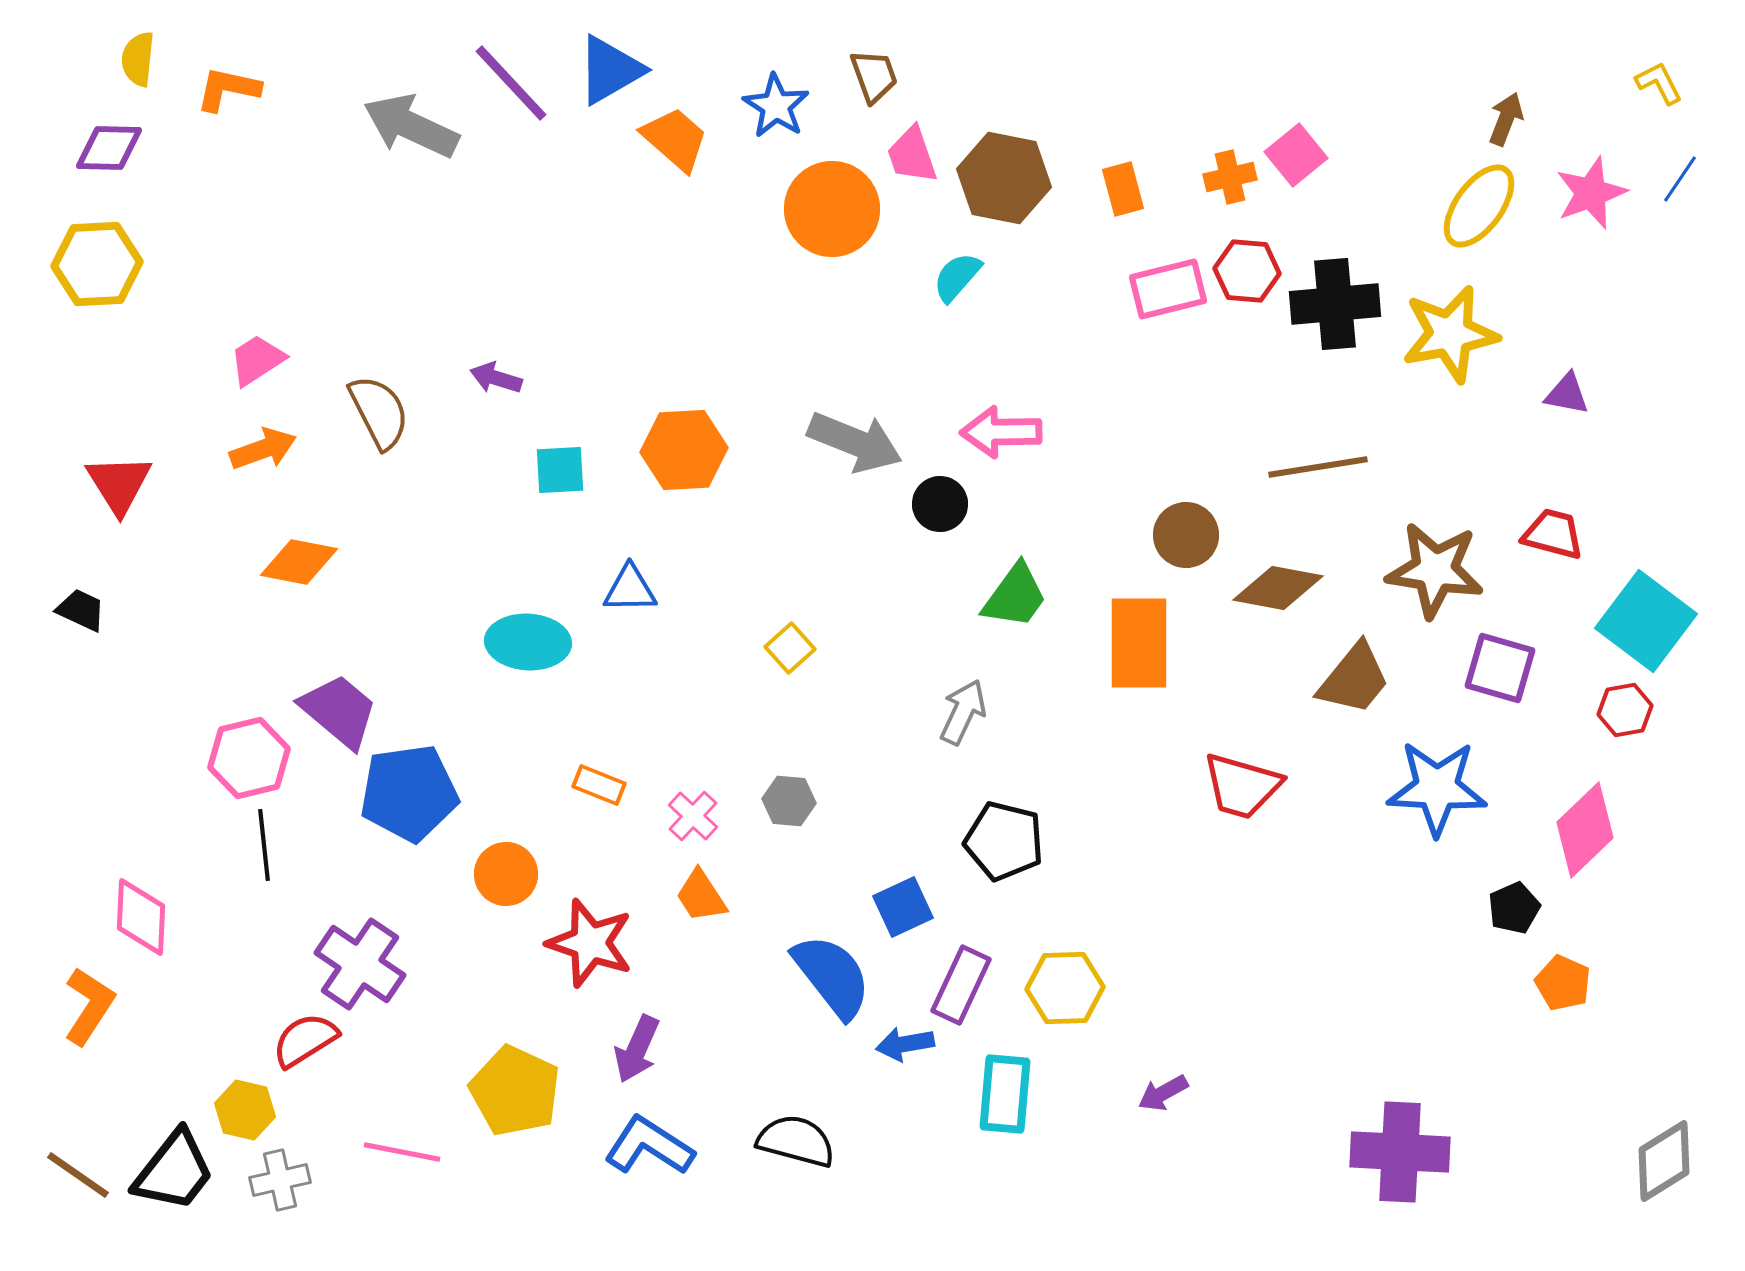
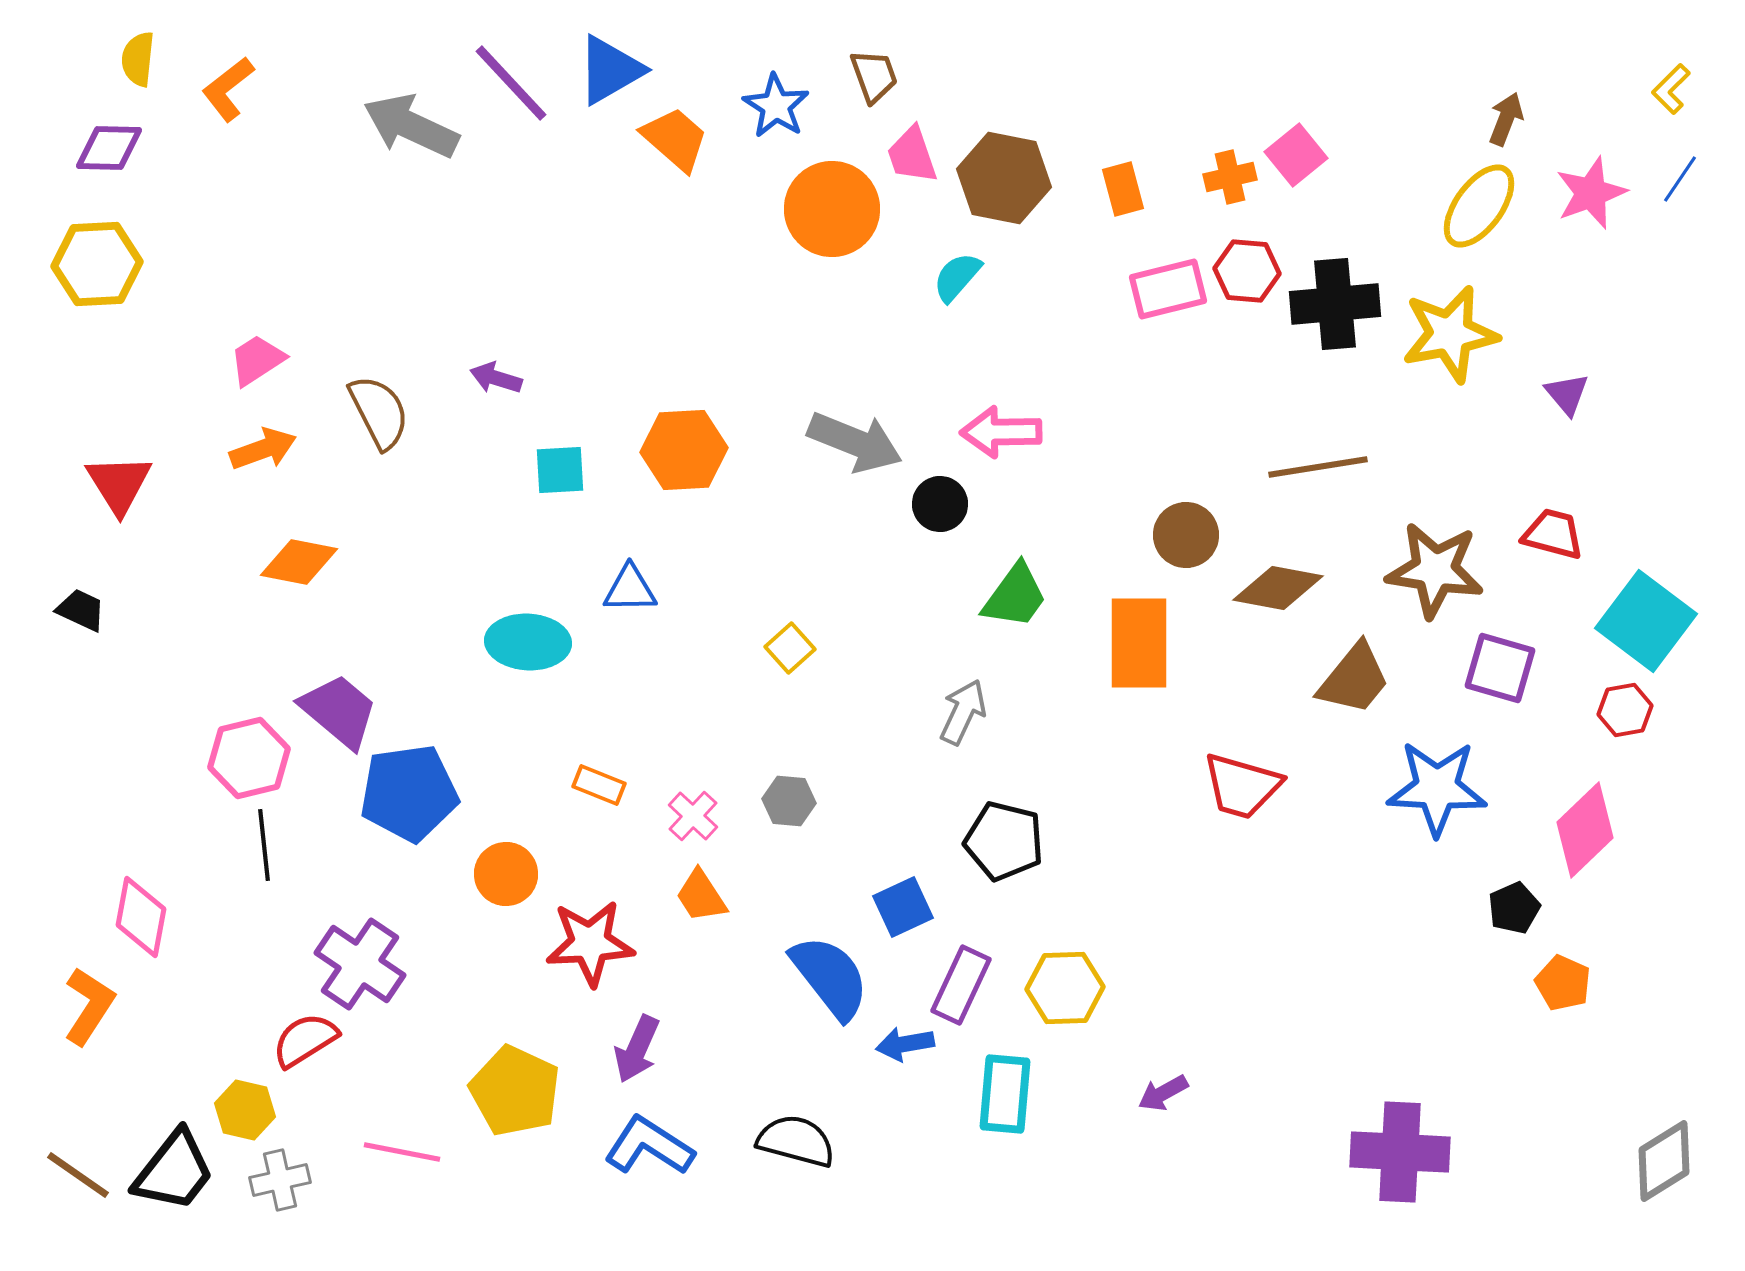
yellow L-shape at (1659, 83): moved 12 px right, 6 px down; rotated 108 degrees counterclockwise
orange L-shape at (228, 89): rotated 50 degrees counterclockwise
purple triangle at (1567, 394): rotated 39 degrees clockwise
pink diamond at (141, 917): rotated 8 degrees clockwise
red star at (590, 943): rotated 22 degrees counterclockwise
blue semicircle at (832, 976): moved 2 px left, 1 px down
